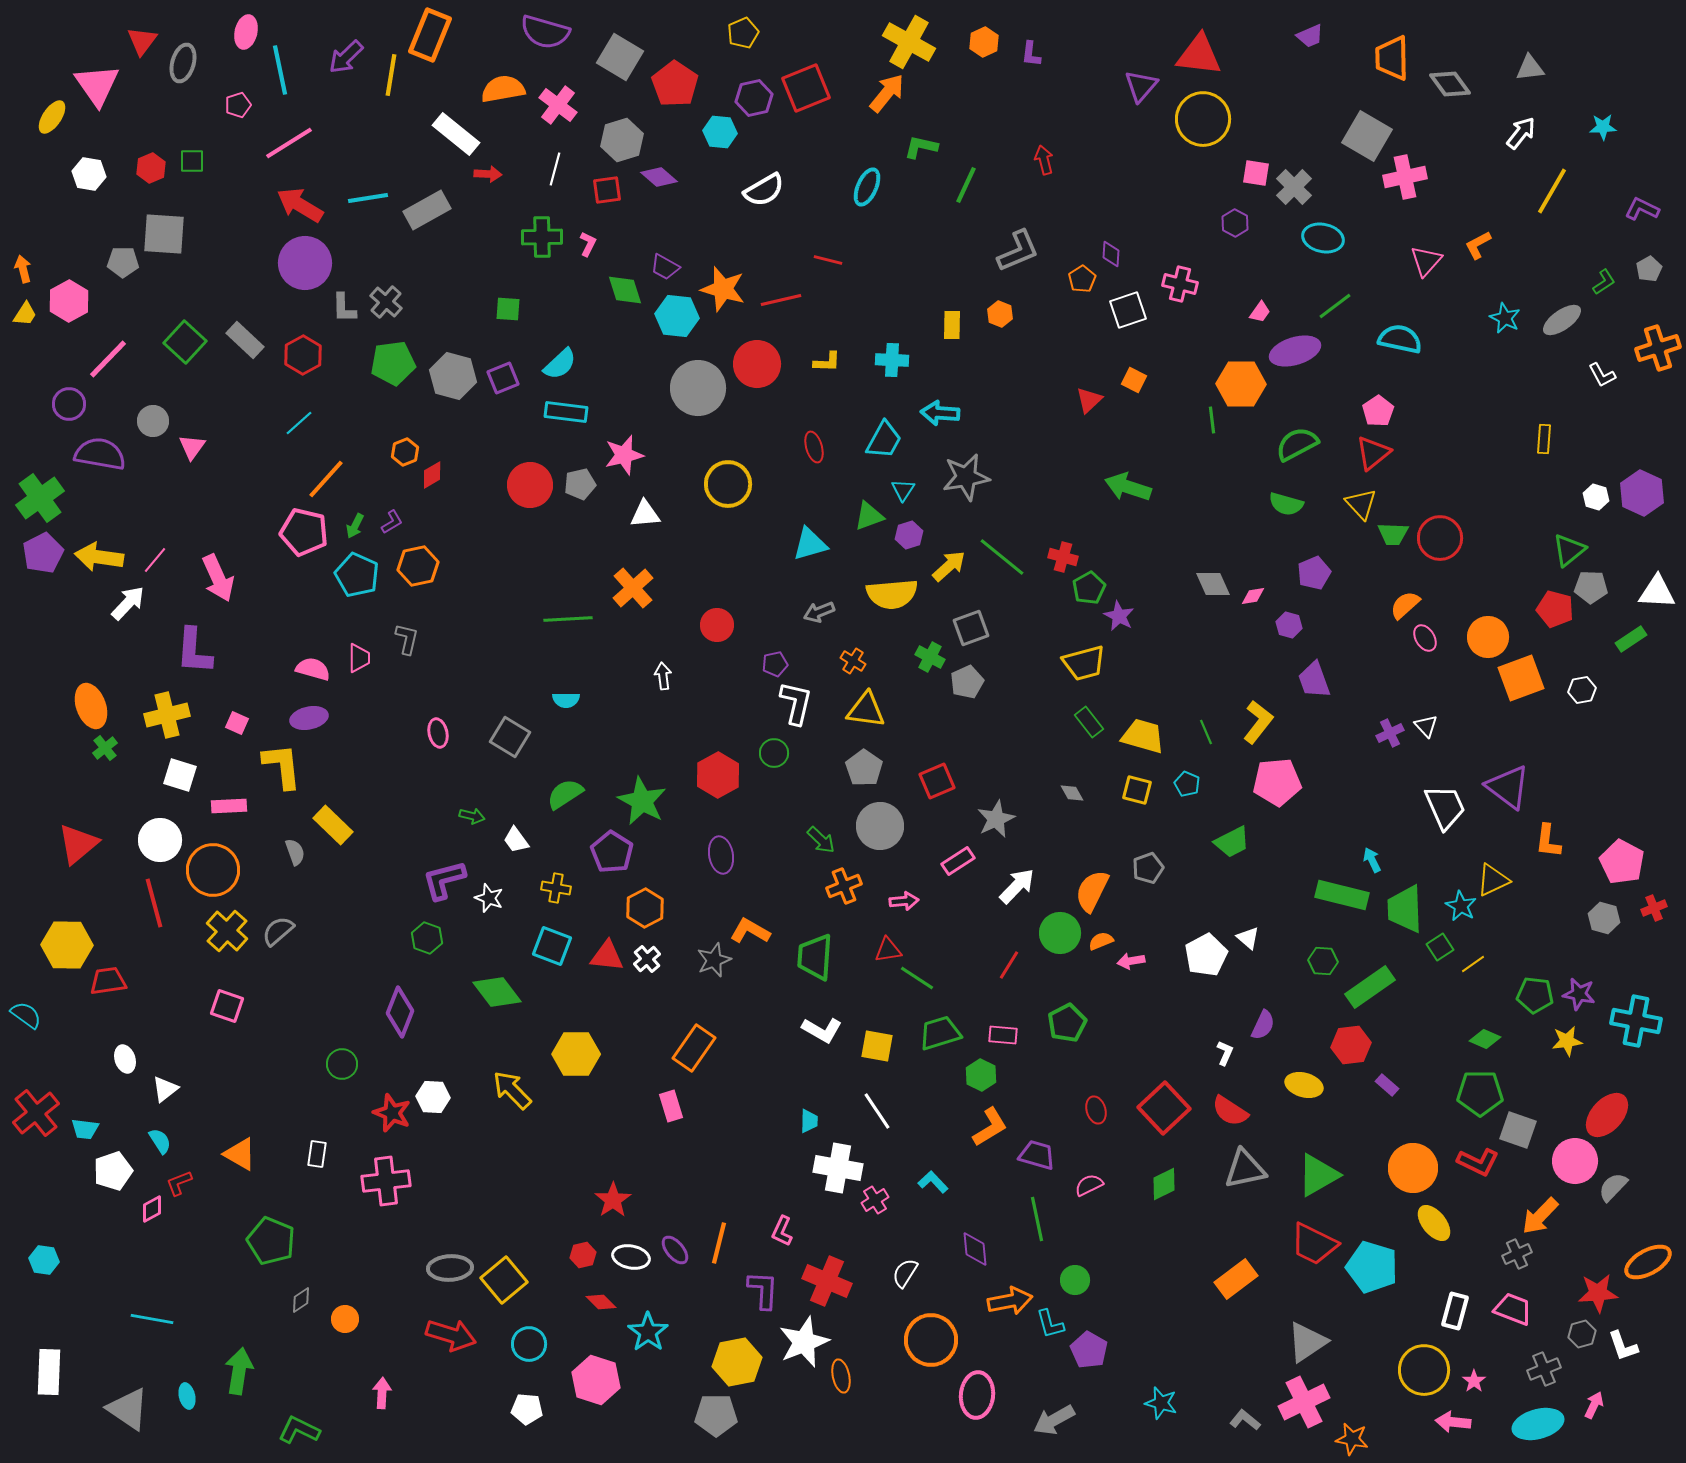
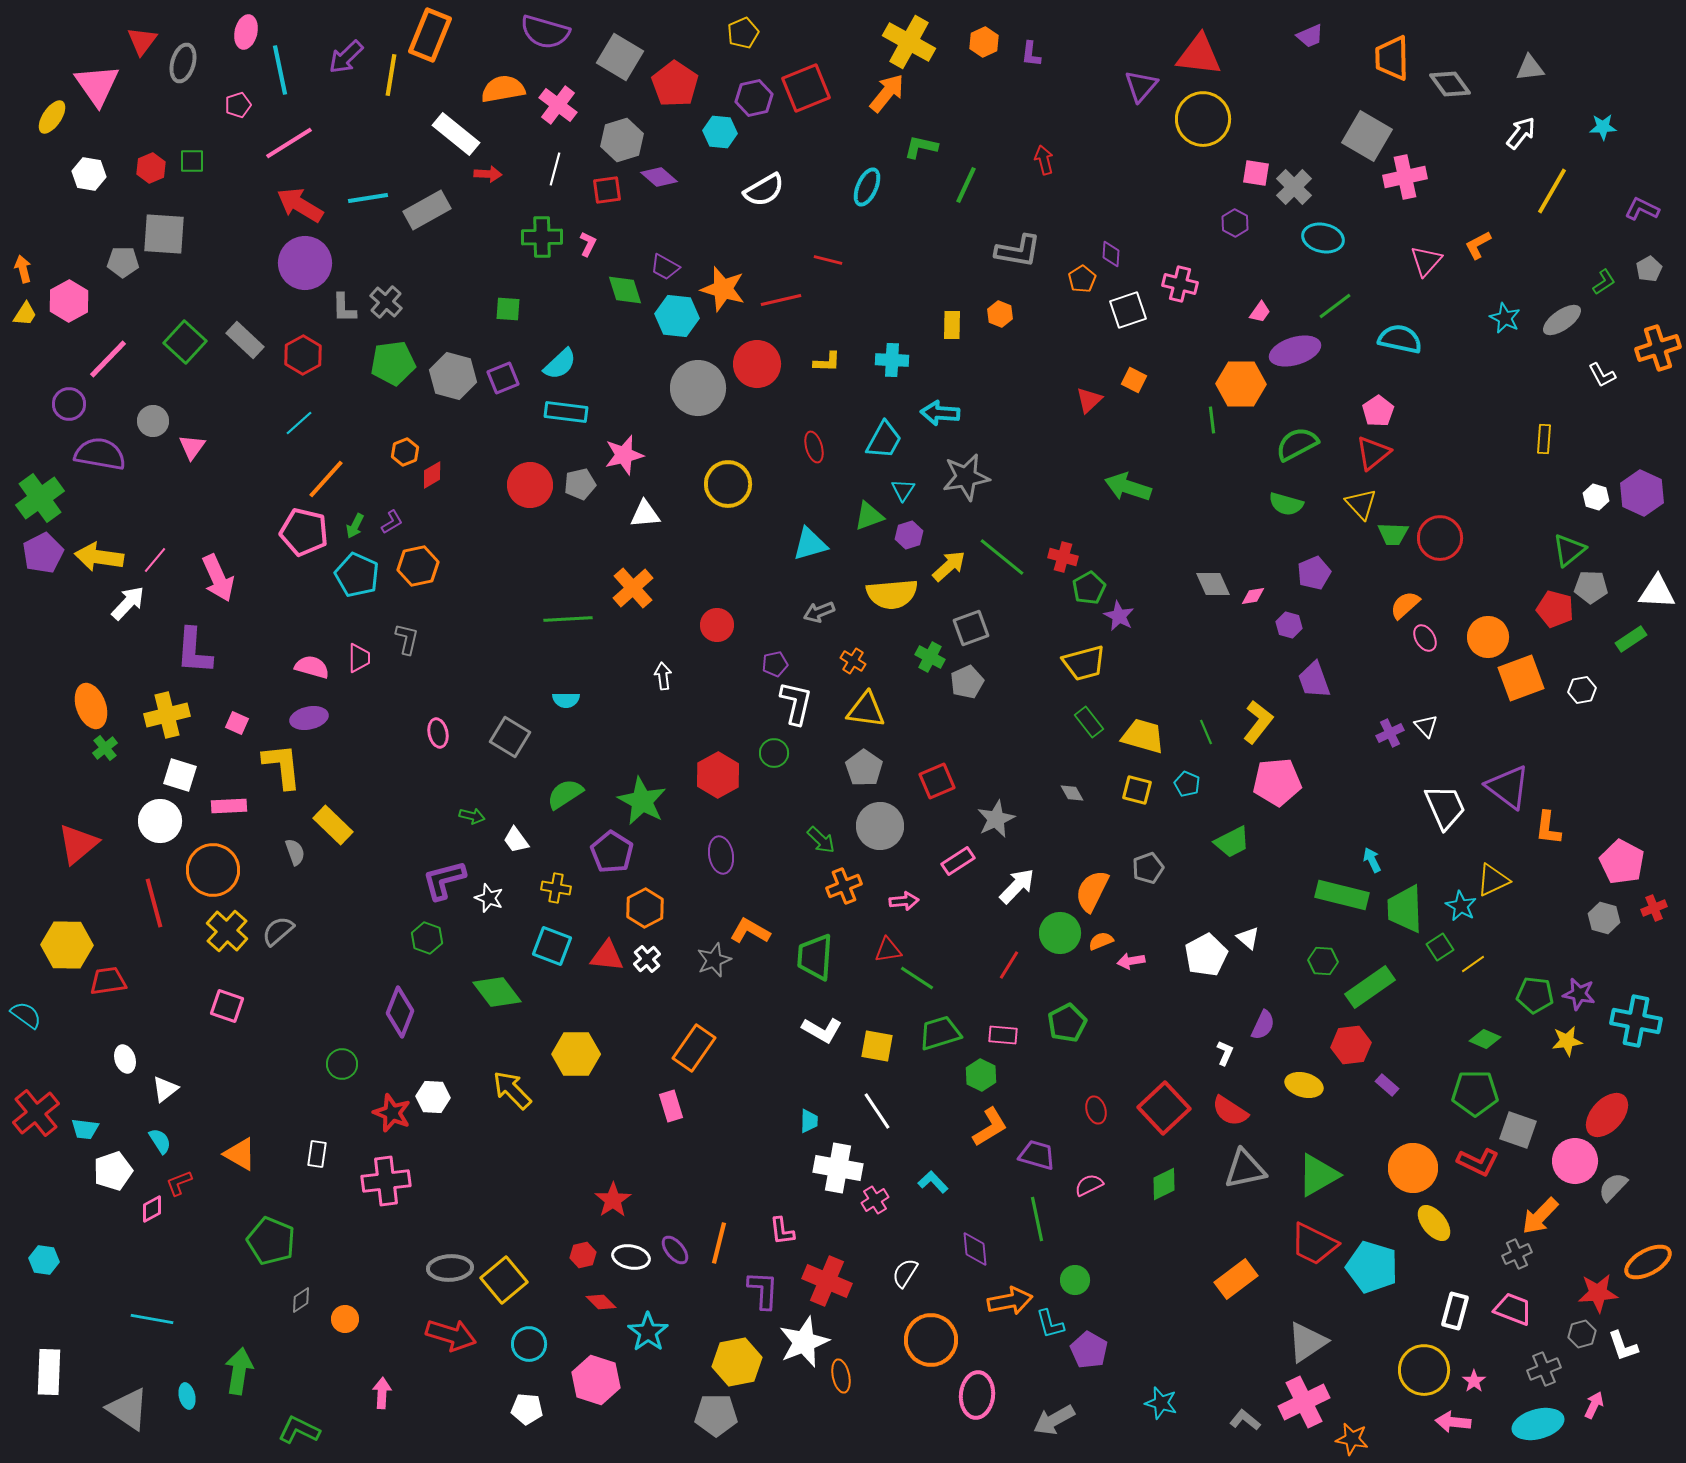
gray L-shape at (1018, 251): rotated 33 degrees clockwise
pink semicircle at (313, 669): moved 1 px left, 2 px up
white circle at (160, 840): moved 19 px up
orange L-shape at (1548, 841): moved 13 px up
green pentagon at (1480, 1093): moved 5 px left
pink L-shape at (782, 1231): rotated 32 degrees counterclockwise
